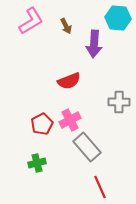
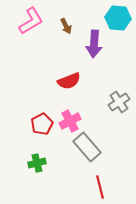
gray cross: rotated 35 degrees counterclockwise
pink cross: moved 1 px down
red line: rotated 10 degrees clockwise
